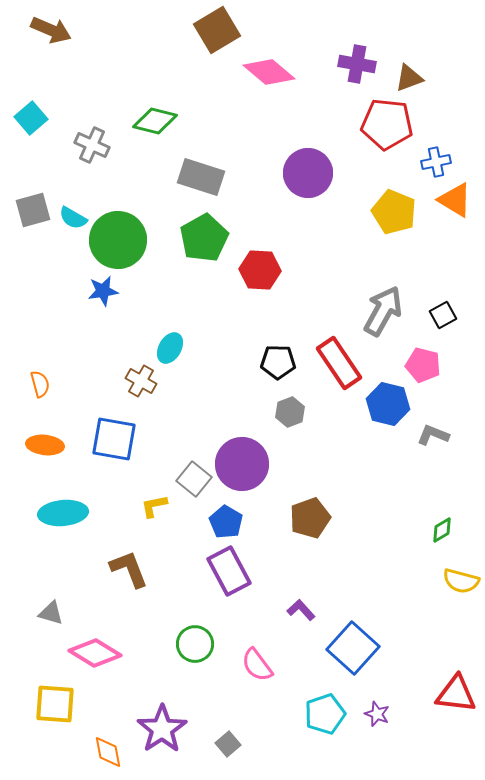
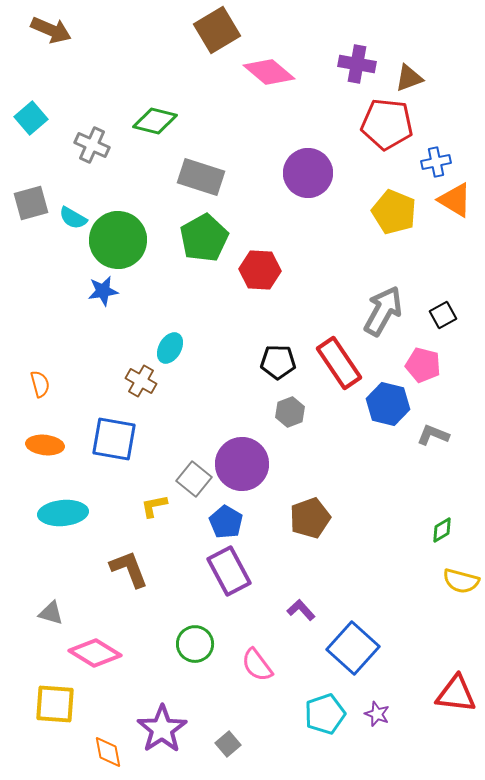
gray square at (33, 210): moved 2 px left, 7 px up
